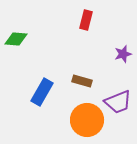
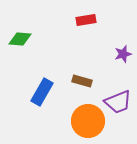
red rectangle: rotated 66 degrees clockwise
green diamond: moved 4 px right
orange circle: moved 1 px right, 1 px down
